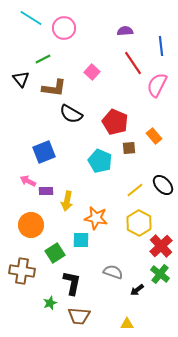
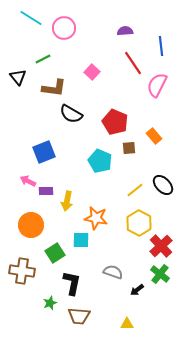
black triangle: moved 3 px left, 2 px up
